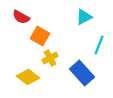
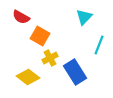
cyan triangle: rotated 18 degrees counterclockwise
blue rectangle: moved 7 px left, 1 px up; rotated 10 degrees clockwise
